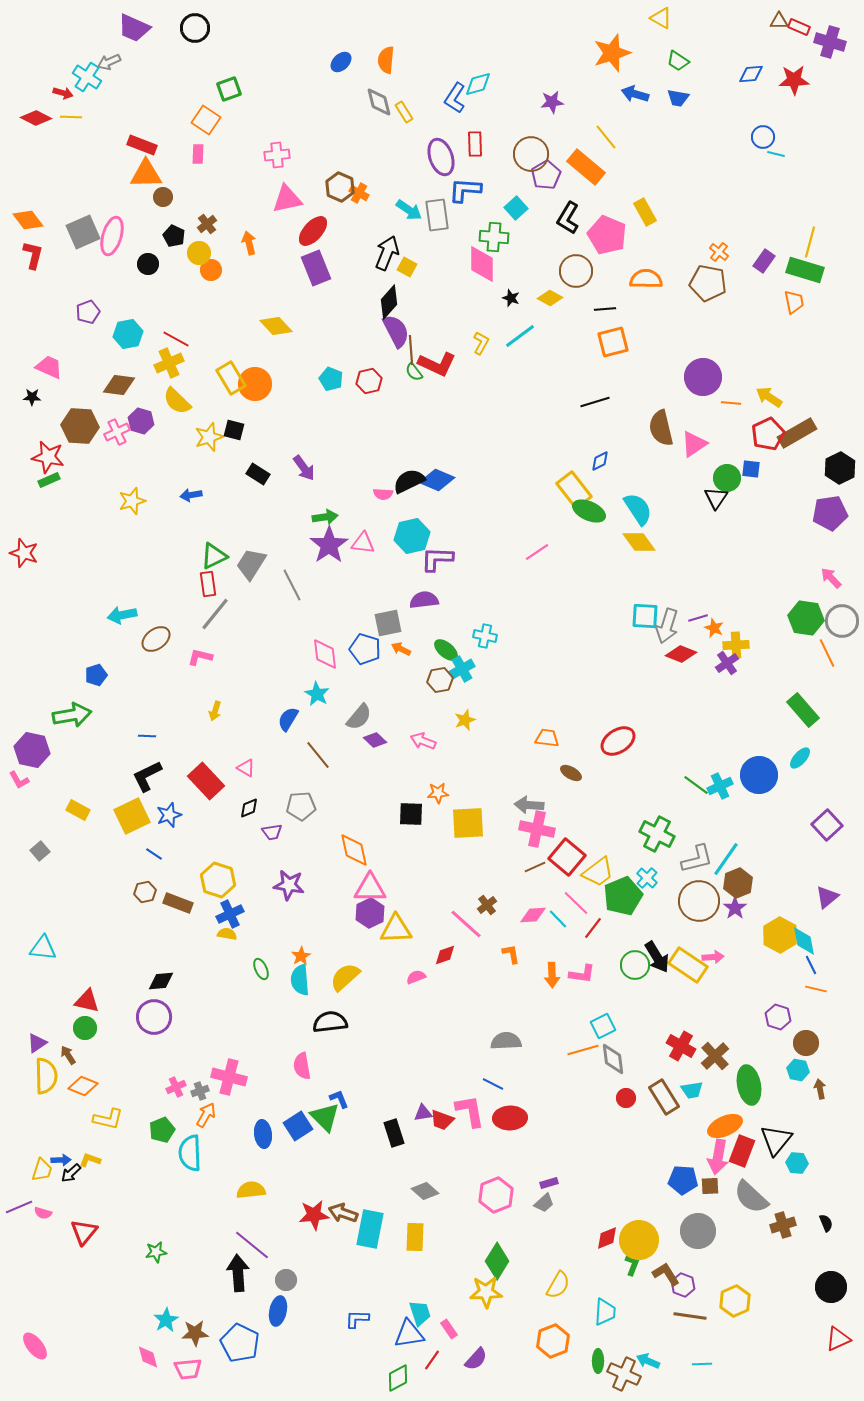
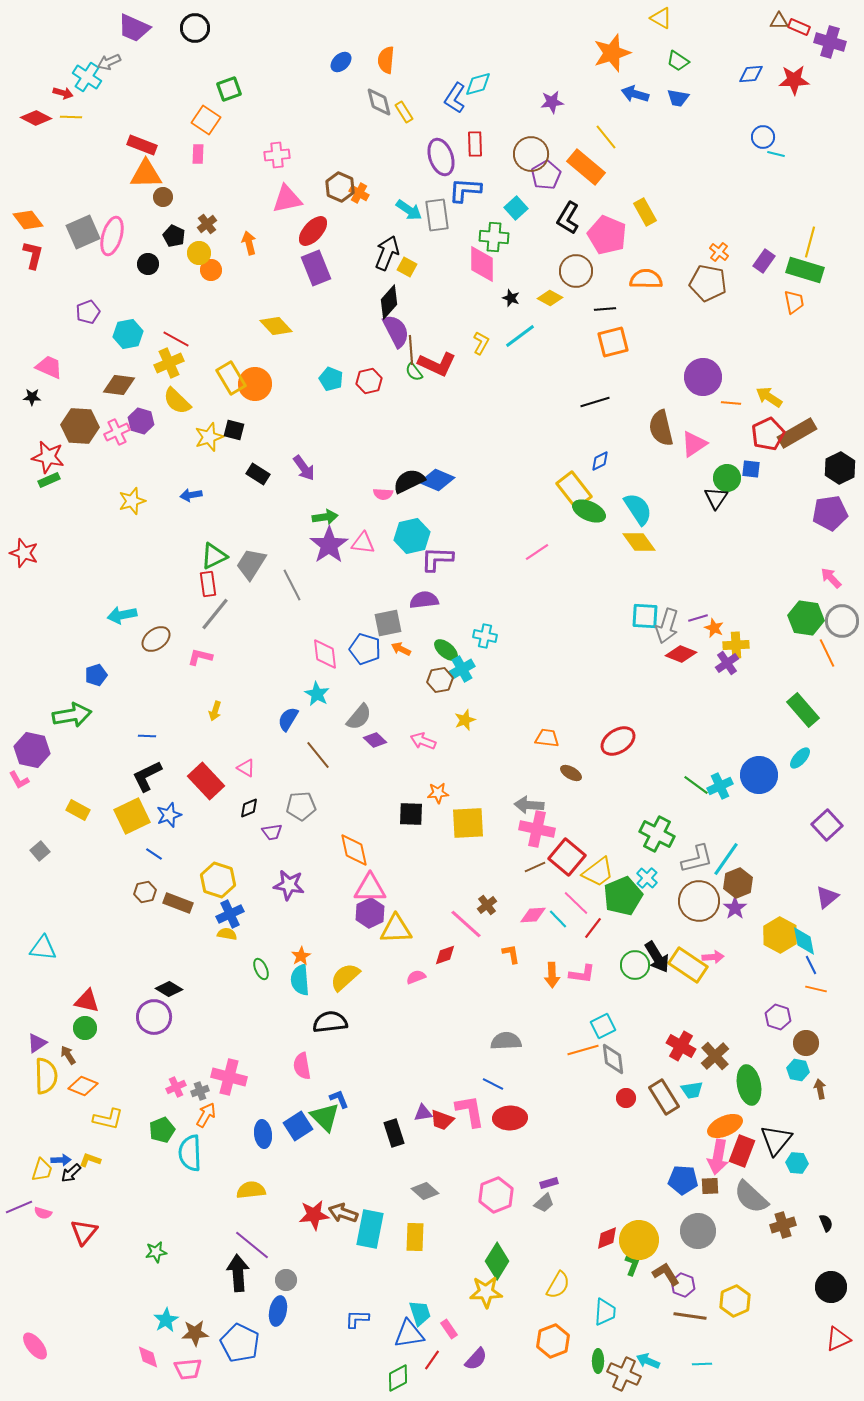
black diamond at (161, 981): moved 8 px right, 8 px down; rotated 36 degrees clockwise
